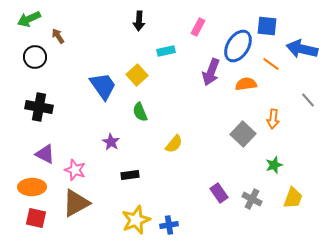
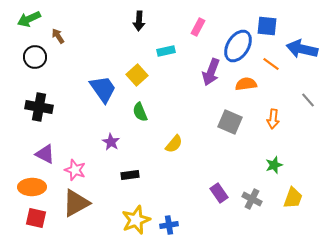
blue trapezoid: moved 3 px down
gray square: moved 13 px left, 12 px up; rotated 20 degrees counterclockwise
